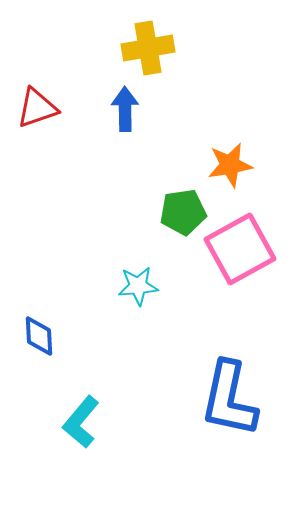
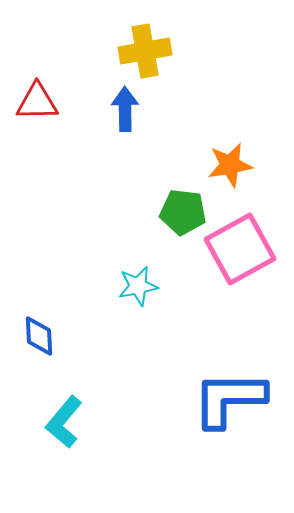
yellow cross: moved 3 px left, 3 px down
red triangle: moved 6 px up; rotated 18 degrees clockwise
green pentagon: rotated 15 degrees clockwise
cyan star: rotated 6 degrees counterclockwise
blue L-shape: rotated 78 degrees clockwise
cyan L-shape: moved 17 px left
